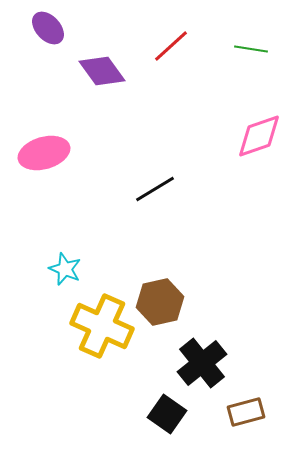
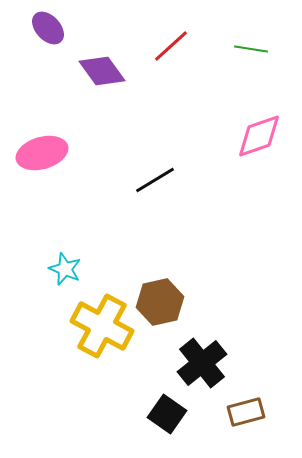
pink ellipse: moved 2 px left
black line: moved 9 px up
yellow cross: rotated 4 degrees clockwise
